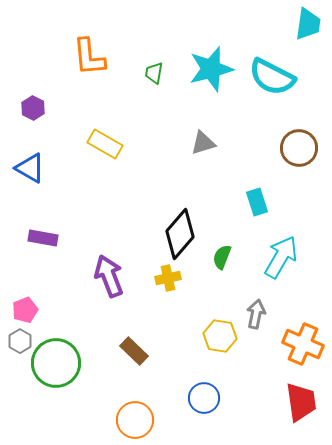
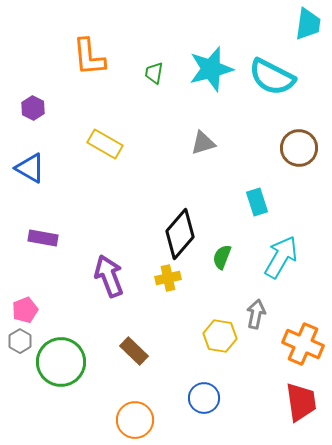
green circle: moved 5 px right, 1 px up
